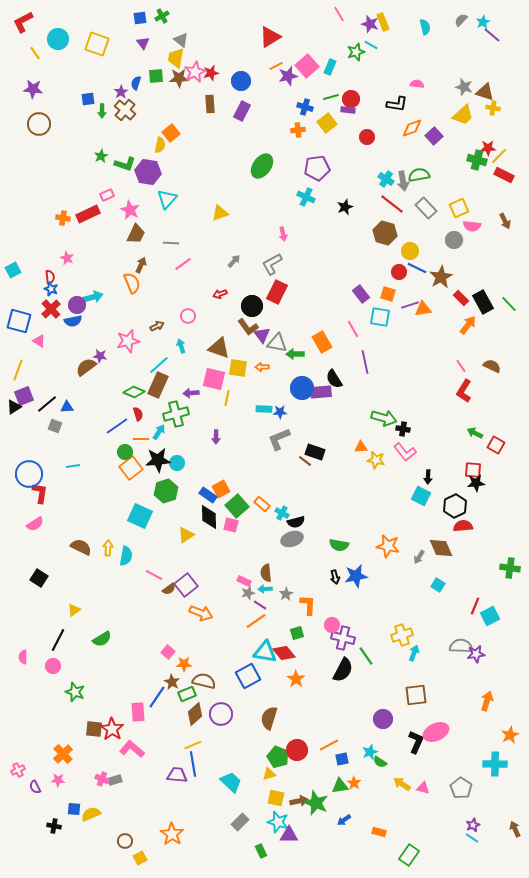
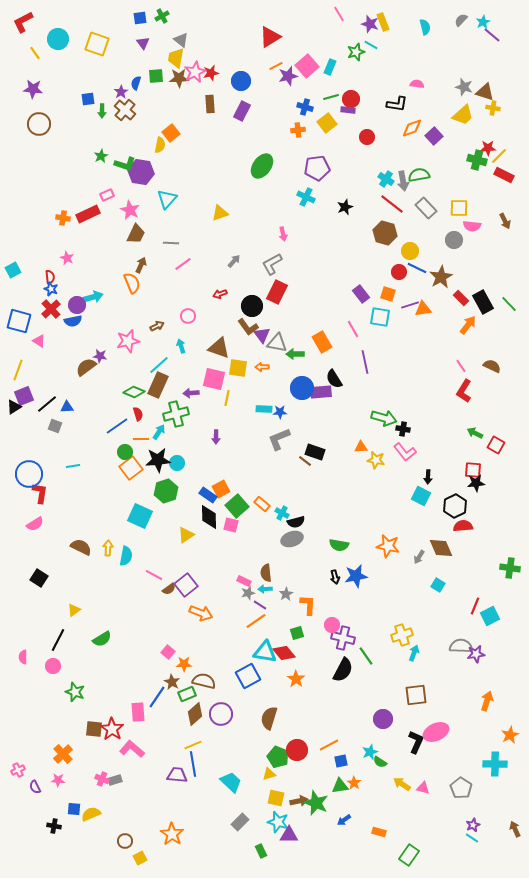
purple hexagon at (148, 172): moved 7 px left
yellow square at (459, 208): rotated 24 degrees clockwise
blue square at (342, 759): moved 1 px left, 2 px down
